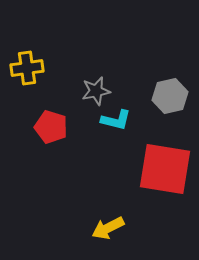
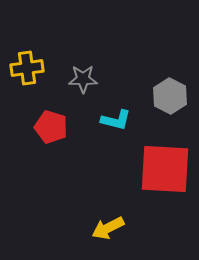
gray star: moved 13 px left, 12 px up; rotated 12 degrees clockwise
gray hexagon: rotated 20 degrees counterclockwise
red square: rotated 6 degrees counterclockwise
